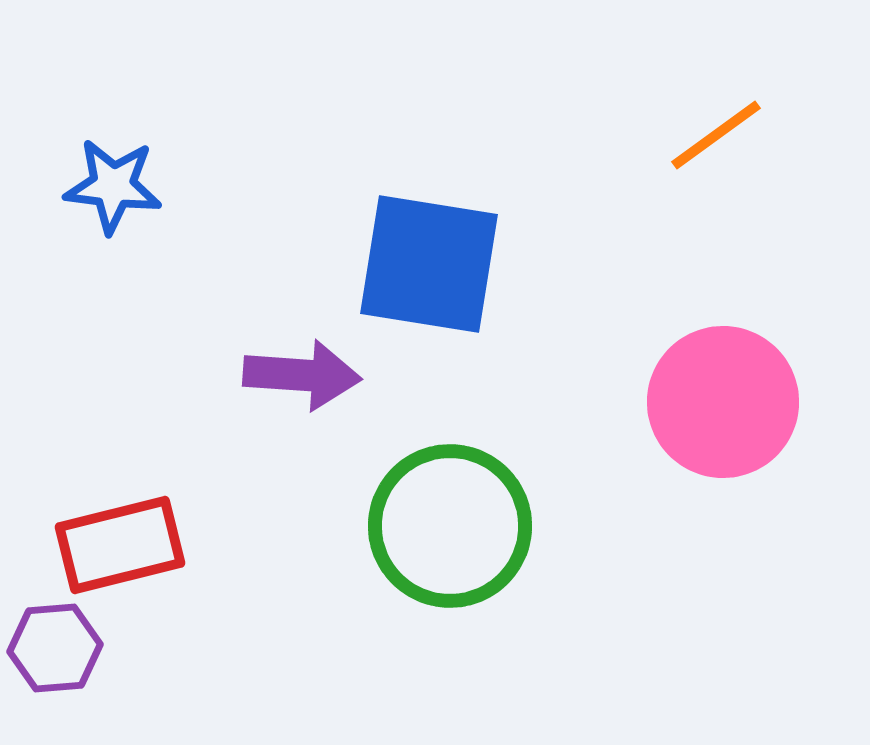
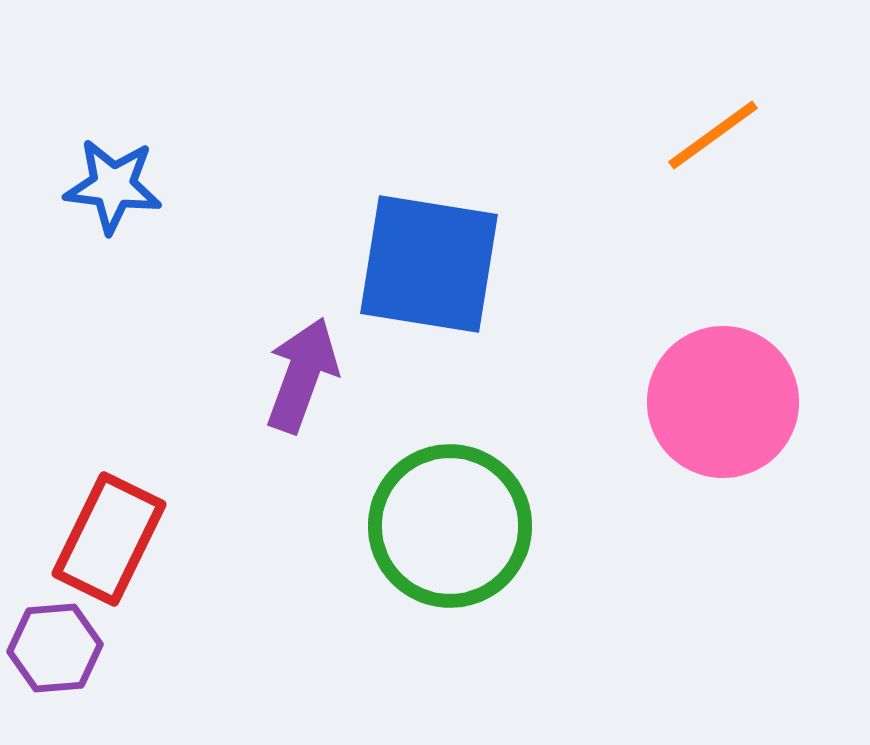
orange line: moved 3 px left
purple arrow: rotated 74 degrees counterclockwise
red rectangle: moved 11 px left, 6 px up; rotated 50 degrees counterclockwise
